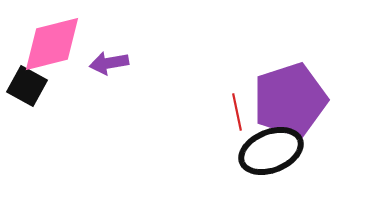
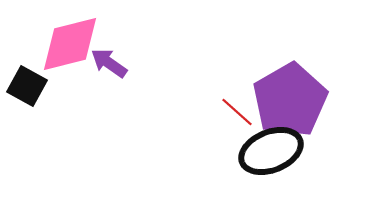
pink diamond: moved 18 px right
purple arrow: rotated 45 degrees clockwise
purple pentagon: rotated 12 degrees counterclockwise
red line: rotated 36 degrees counterclockwise
